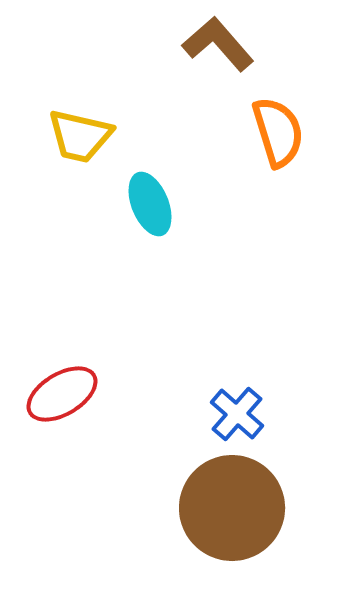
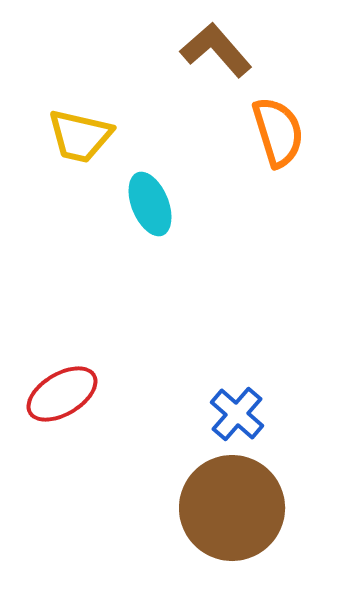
brown L-shape: moved 2 px left, 6 px down
